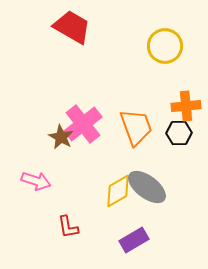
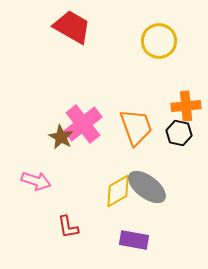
yellow circle: moved 6 px left, 5 px up
black hexagon: rotated 15 degrees clockwise
purple rectangle: rotated 40 degrees clockwise
